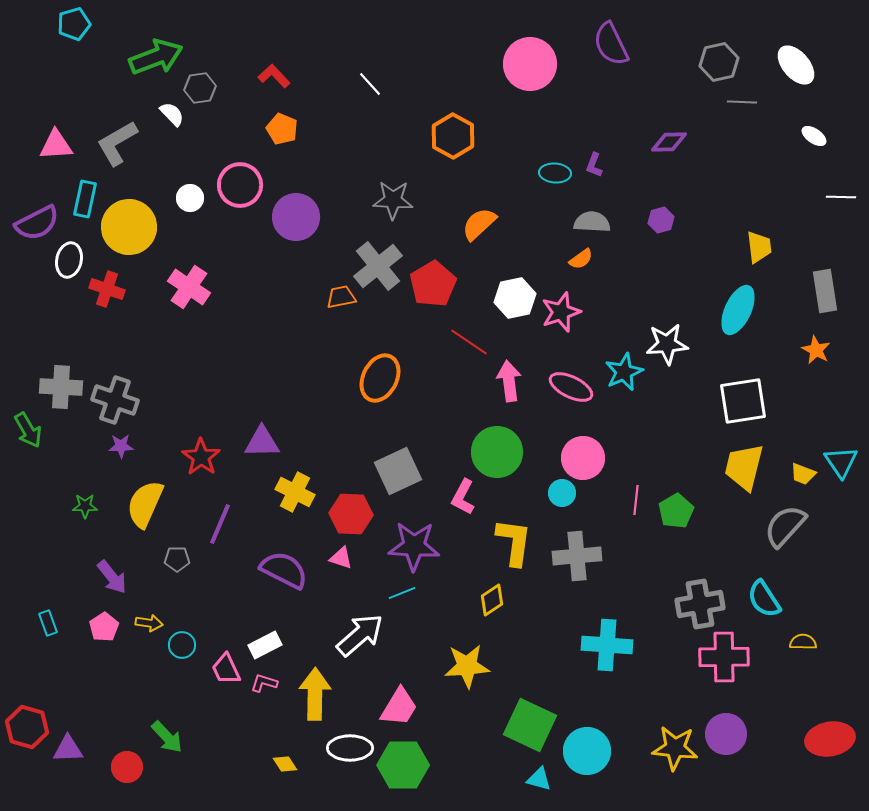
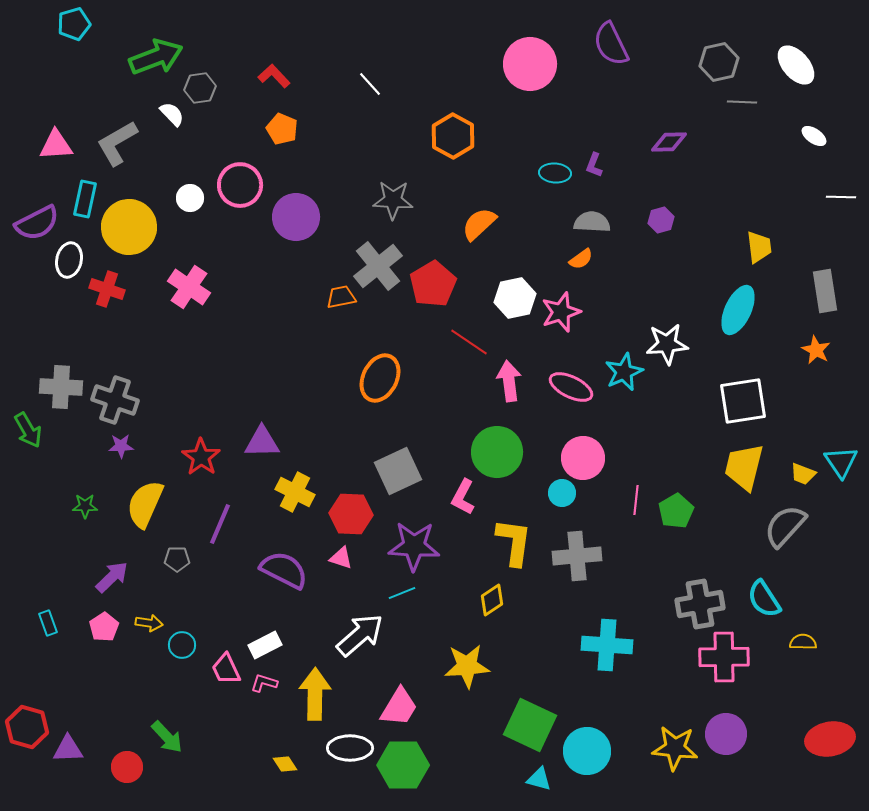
purple arrow at (112, 577): rotated 96 degrees counterclockwise
